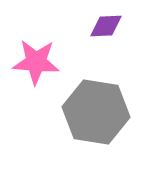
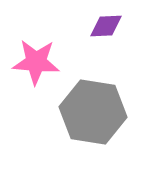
gray hexagon: moved 3 px left
